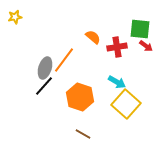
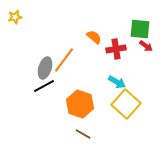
orange semicircle: moved 1 px right
red cross: moved 1 px left, 2 px down
black line: rotated 20 degrees clockwise
orange hexagon: moved 7 px down
